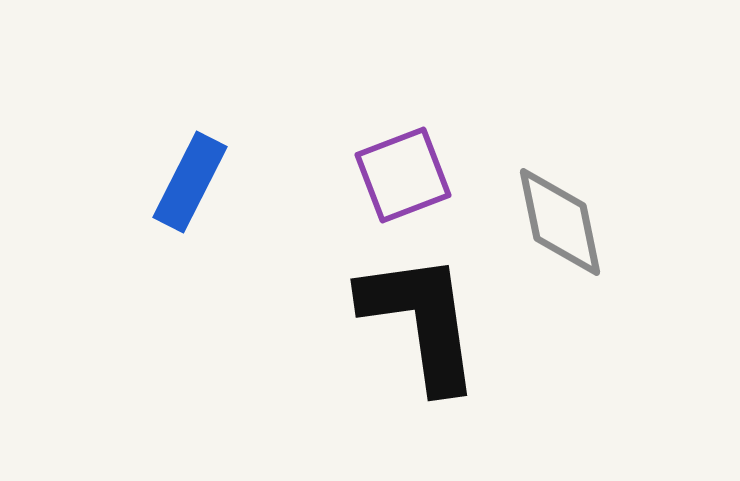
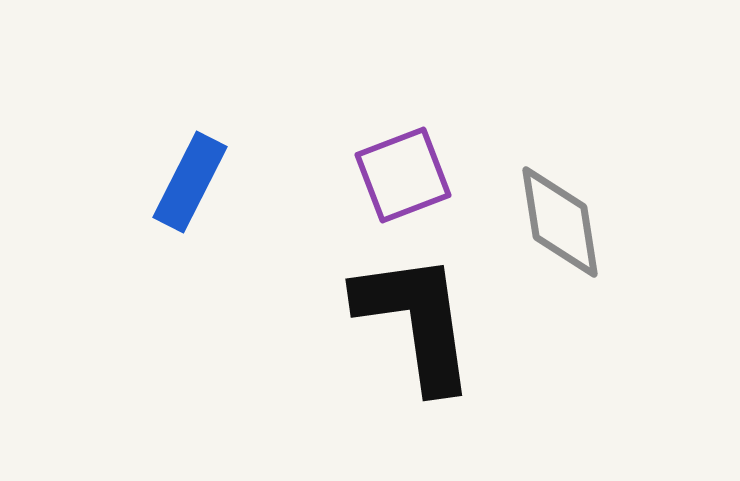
gray diamond: rotated 3 degrees clockwise
black L-shape: moved 5 px left
